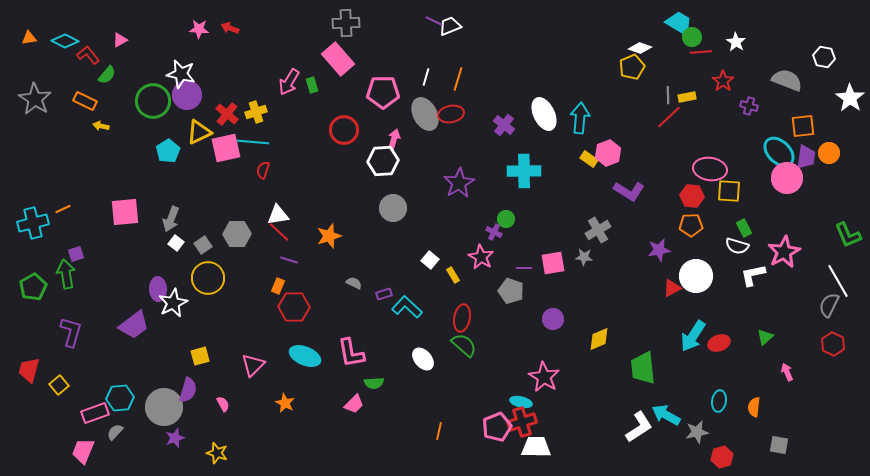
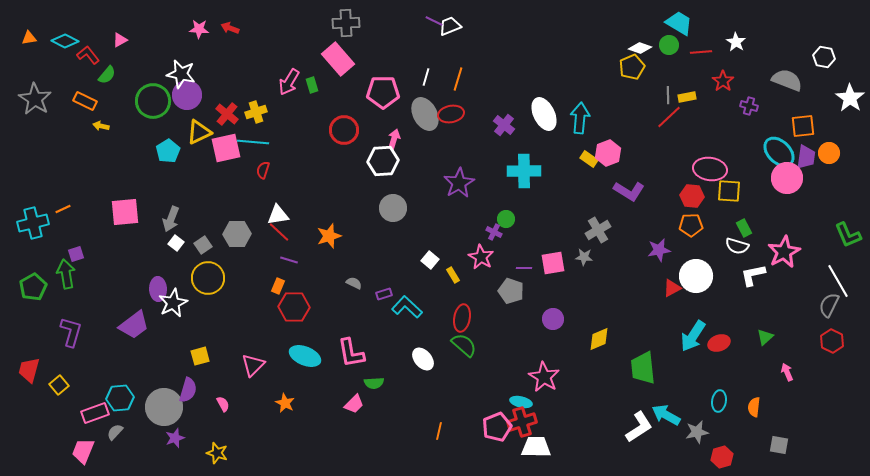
green circle at (692, 37): moved 23 px left, 8 px down
red hexagon at (833, 344): moved 1 px left, 3 px up
